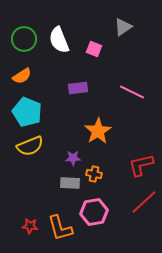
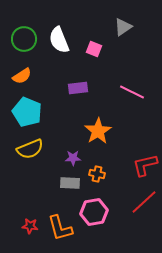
yellow semicircle: moved 3 px down
red L-shape: moved 4 px right
orange cross: moved 3 px right
